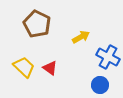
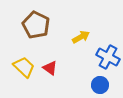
brown pentagon: moved 1 px left, 1 px down
